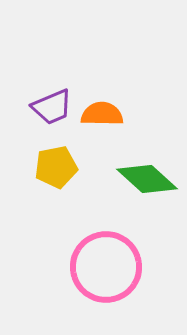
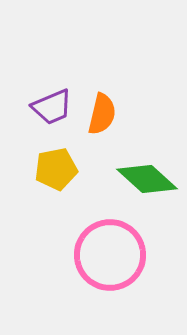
orange semicircle: rotated 102 degrees clockwise
yellow pentagon: moved 2 px down
pink circle: moved 4 px right, 12 px up
